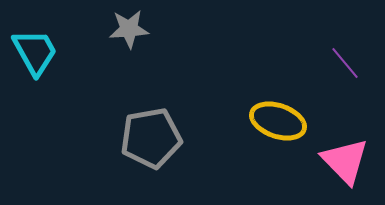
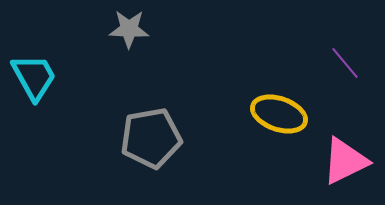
gray star: rotated 6 degrees clockwise
cyan trapezoid: moved 1 px left, 25 px down
yellow ellipse: moved 1 px right, 7 px up
pink triangle: rotated 48 degrees clockwise
